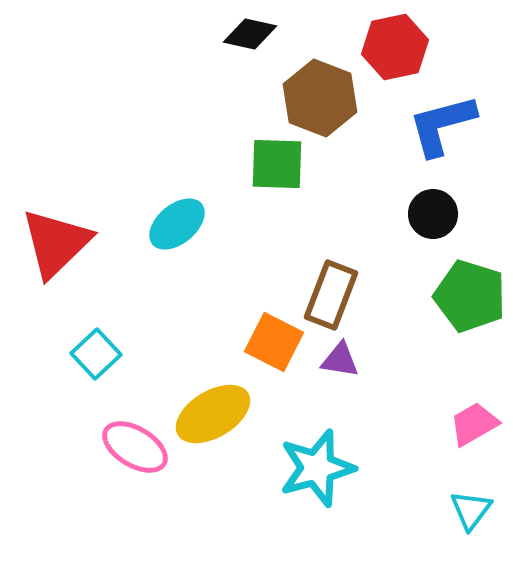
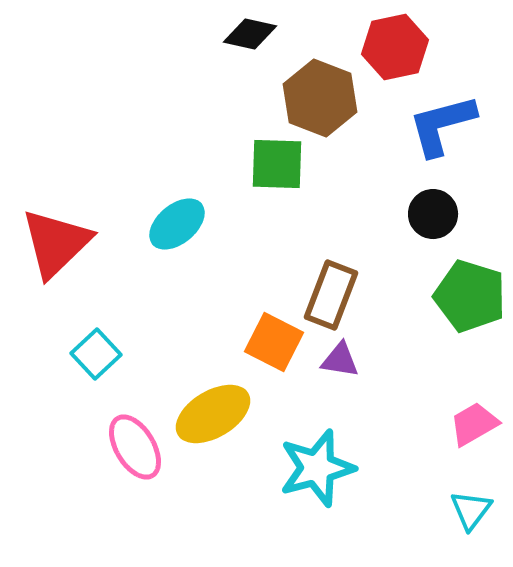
pink ellipse: rotated 28 degrees clockwise
